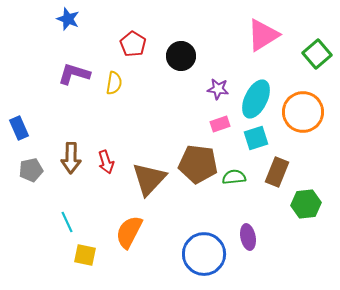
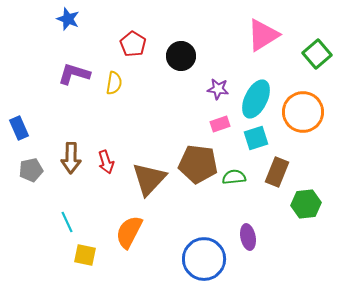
blue circle: moved 5 px down
